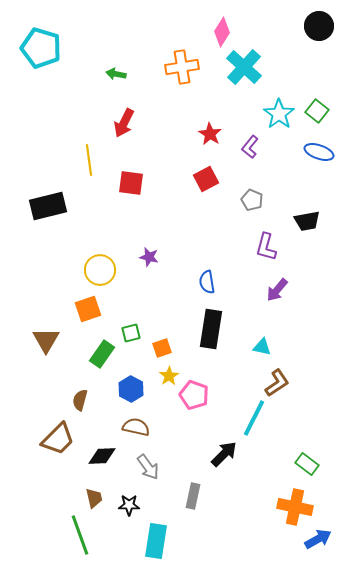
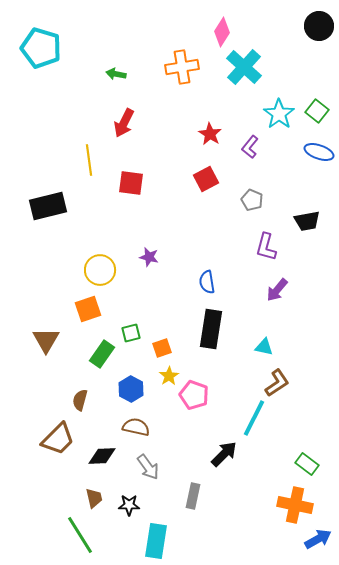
cyan triangle at (262, 347): moved 2 px right
orange cross at (295, 507): moved 2 px up
green line at (80, 535): rotated 12 degrees counterclockwise
